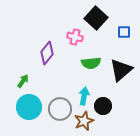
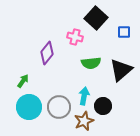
gray circle: moved 1 px left, 2 px up
